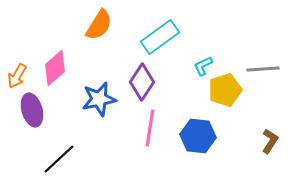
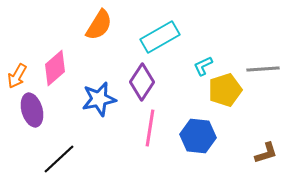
cyan rectangle: rotated 6 degrees clockwise
brown L-shape: moved 4 px left, 12 px down; rotated 40 degrees clockwise
